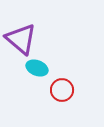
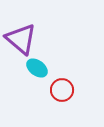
cyan ellipse: rotated 15 degrees clockwise
